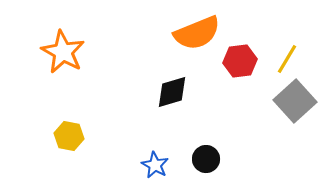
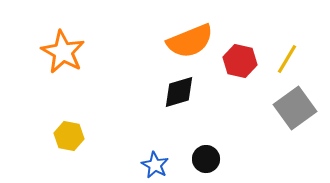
orange semicircle: moved 7 px left, 8 px down
red hexagon: rotated 20 degrees clockwise
black diamond: moved 7 px right
gray square: moved 7 px down; rotated 6 degrees clockwise
